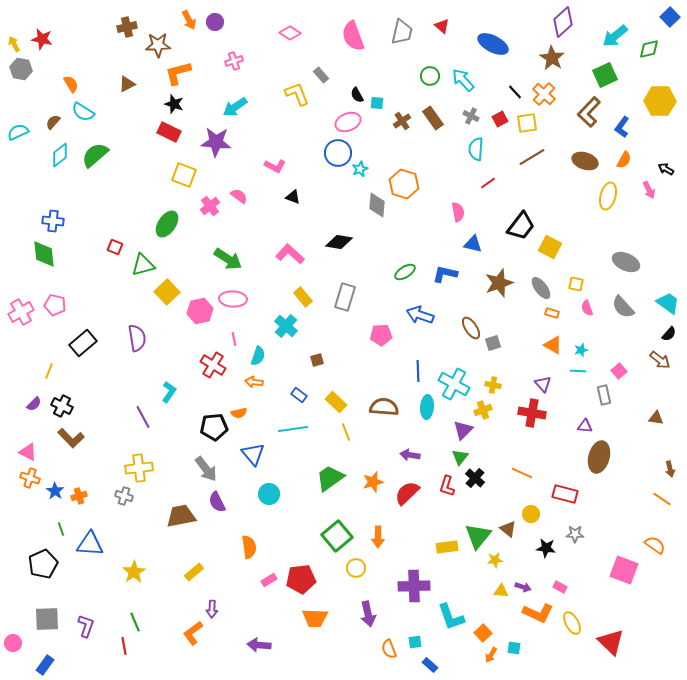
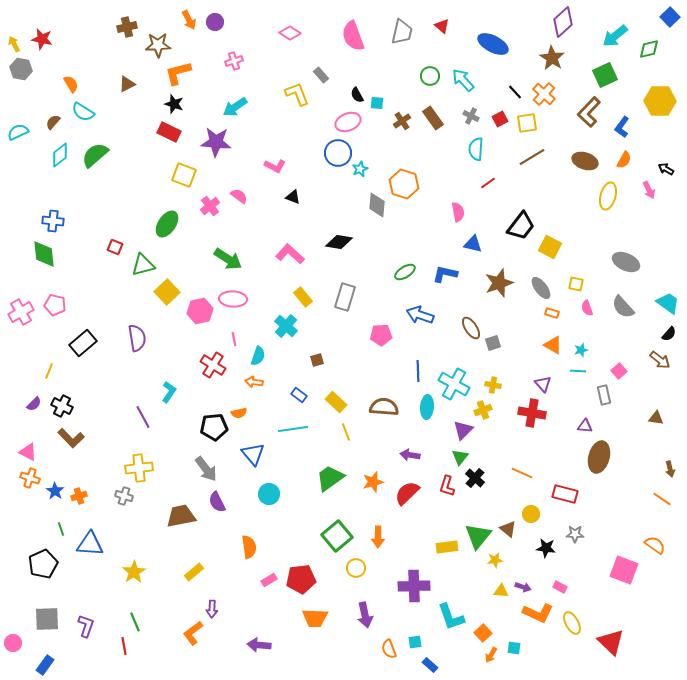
purple arrow at (368, 614): moved 3 px left, 1 px down
